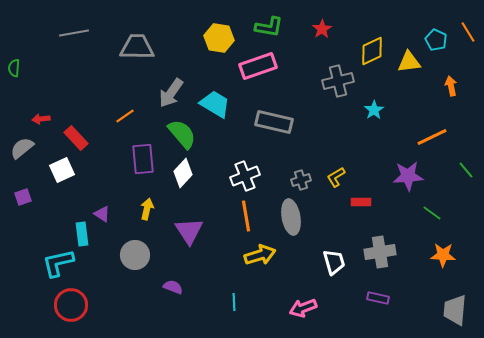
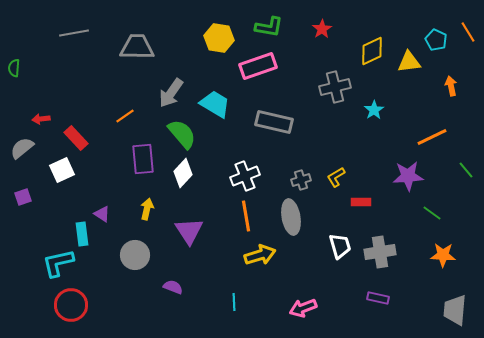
gray cross at (338, 81): moved 3 px left, 6 px down
white trapezoid at (334, 262): moved 6 px right, 16 px up
